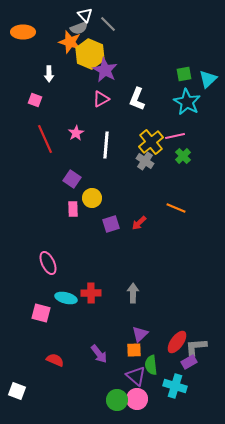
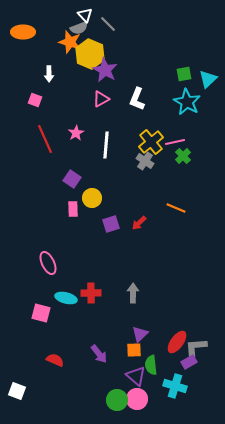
pink line at (175, 136): moved 6 px down
